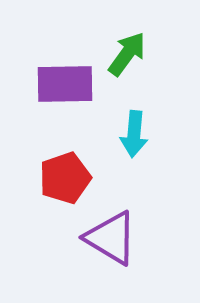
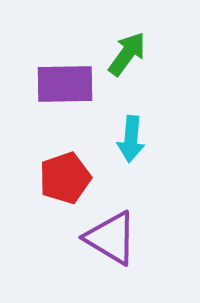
cyan arrow: moved 3 px left, 5 px down
